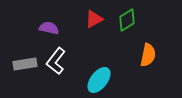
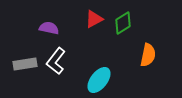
green diamond: moved 4 px left, 3 px down
